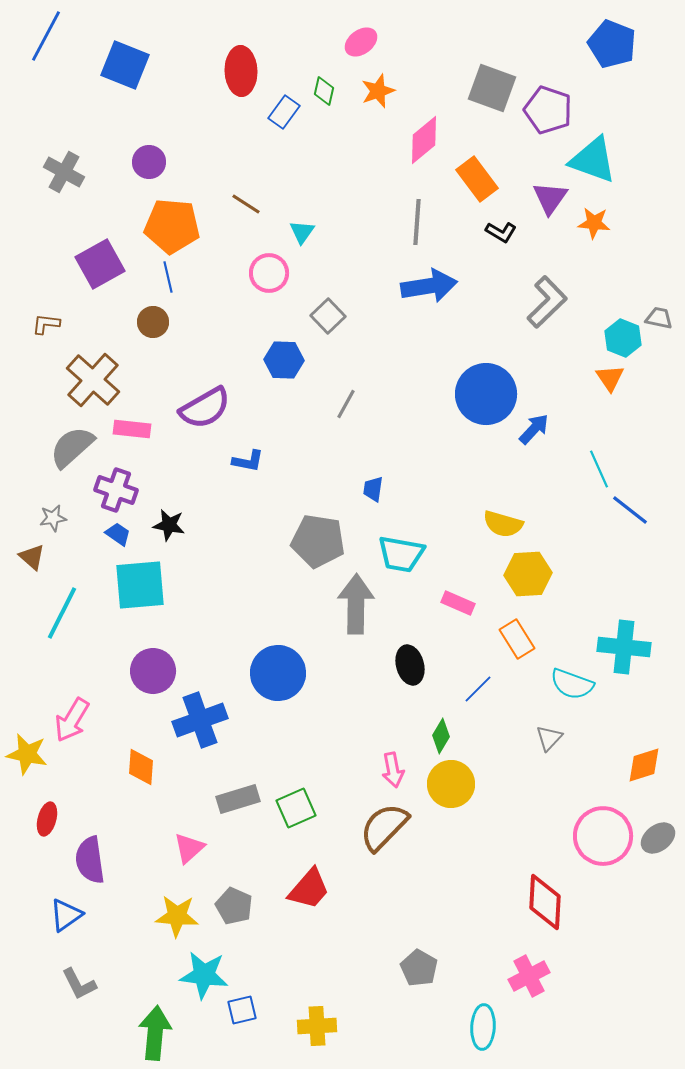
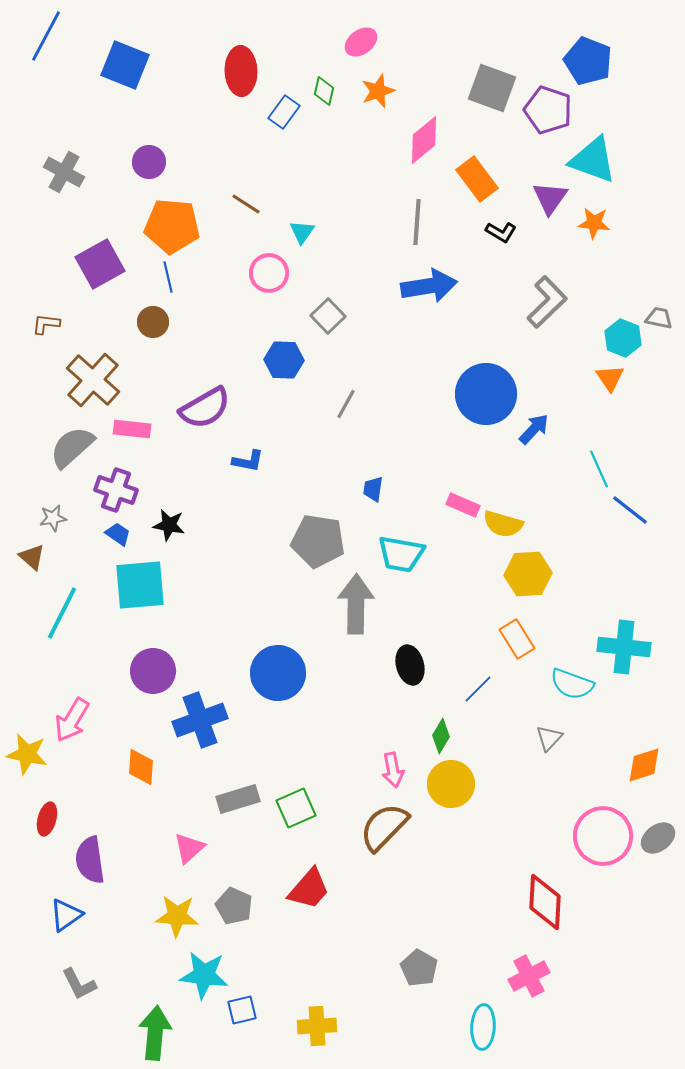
blue pentagon at (612, 44): moved 24 px left, 17 px down
pink rectangle at (458, 603): moved 5 px right, 98 px up
